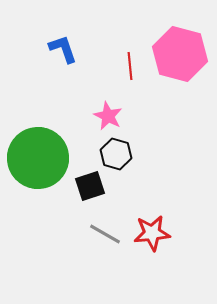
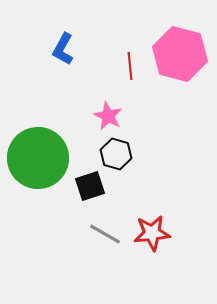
blue L-shape: rotated 132 degrees counterclockwise
